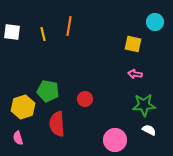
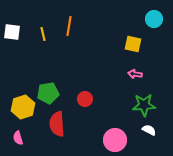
cyan circle: moved 1 px left, 3 px up
green pentagon: moved 2 px down; rotated 20 degrees counterclockwise
